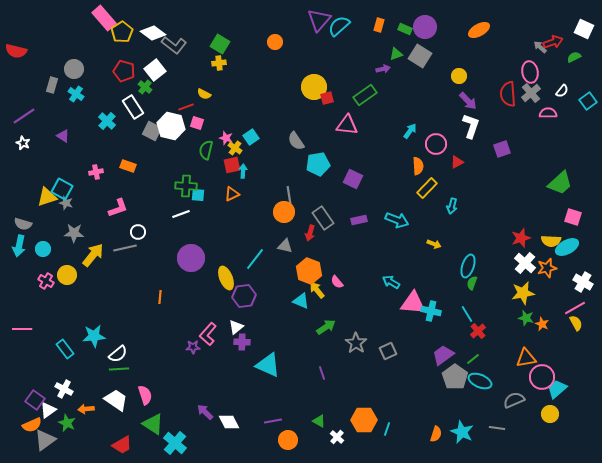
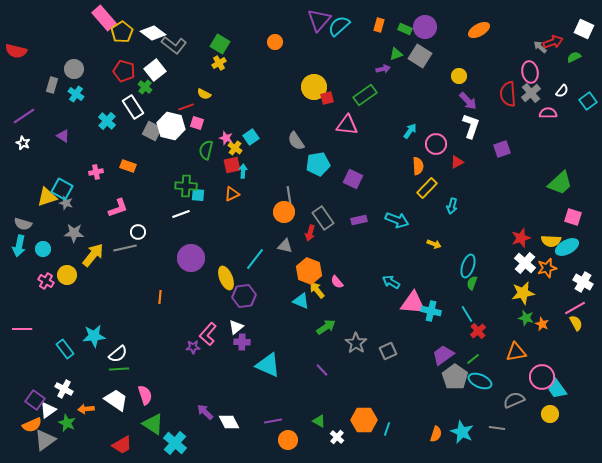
yellow cross at (219, 63): rotated 24 degrees counterclockwise
orange triangle at (526, 358): moved 10 px left, 6 px up
purple line at (322, 373): moved 3 px up; rotated 24 degrees counterclockwise
cyan trapezoid at (557, 389): rotated 85 degrees counterclockwise
